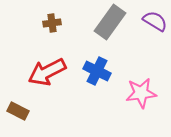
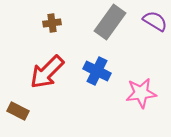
red arrow: rotated 18 degrees counterclockwise
